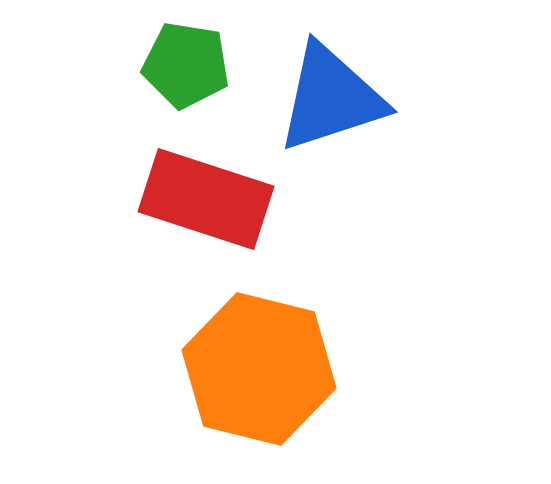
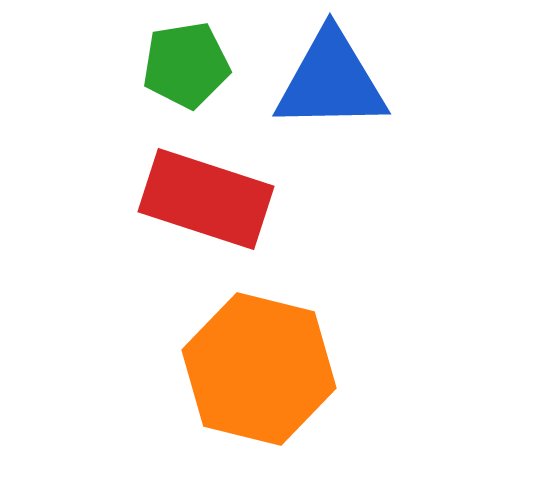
green pentagon: rotated 18 degrees counterclockwise
blue triangle: moved 17 px up; rotated 17 degrees clockwise
